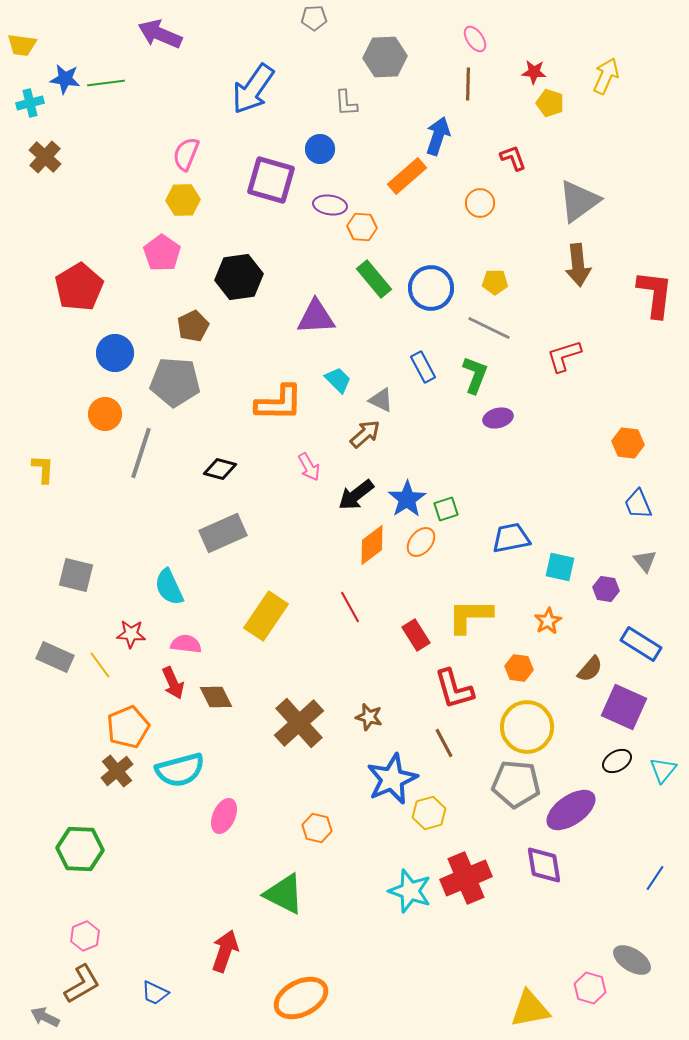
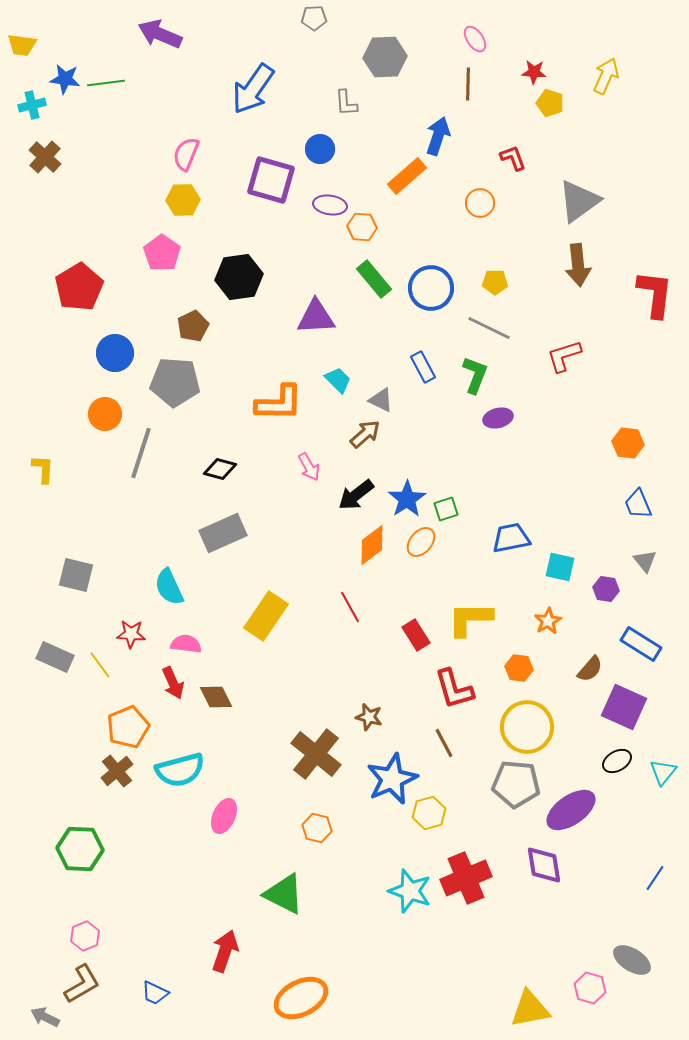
cyan cross at (30, 103): moved 2 px right, 2 px down
yellow L-shape at (470, 616): moved 3 px down
brown cross at (299, 723): moved 17 px right, 31 px down; rotated 9 degrees counterclockwise
cyan triangle at (663, 770): moved 2 px down
